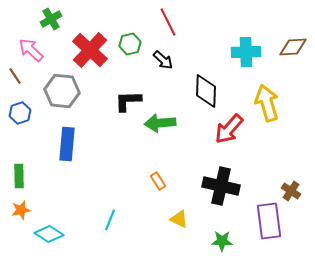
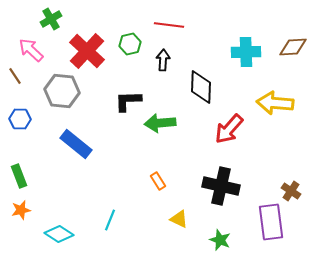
red line: moved 1 px right, 3 px down; rotated 56 degrees counterclockwise
red cross: moved 3 px left, 1 px down
black arrow: rotated 130 degrees counterclockwise
black diamond: moved 5 px left, 4 px up
yellow arrow: moved 8 px right; rotated 69 degrees counterclockwise
blue hexagon: moved 6 px down; rotated 20 degrees clockwise
blue rectangle: moved 9 px right; rotated 56 degrees counterclockwise
green rectangle: rotated 20 degrees counterclockwise
purple rectangle: moved 2 px right, 1 px down
cyan diamond: moved 10 px right
green star: moved 2 px left, 1 px up; rotated 20 degrees clockwise
